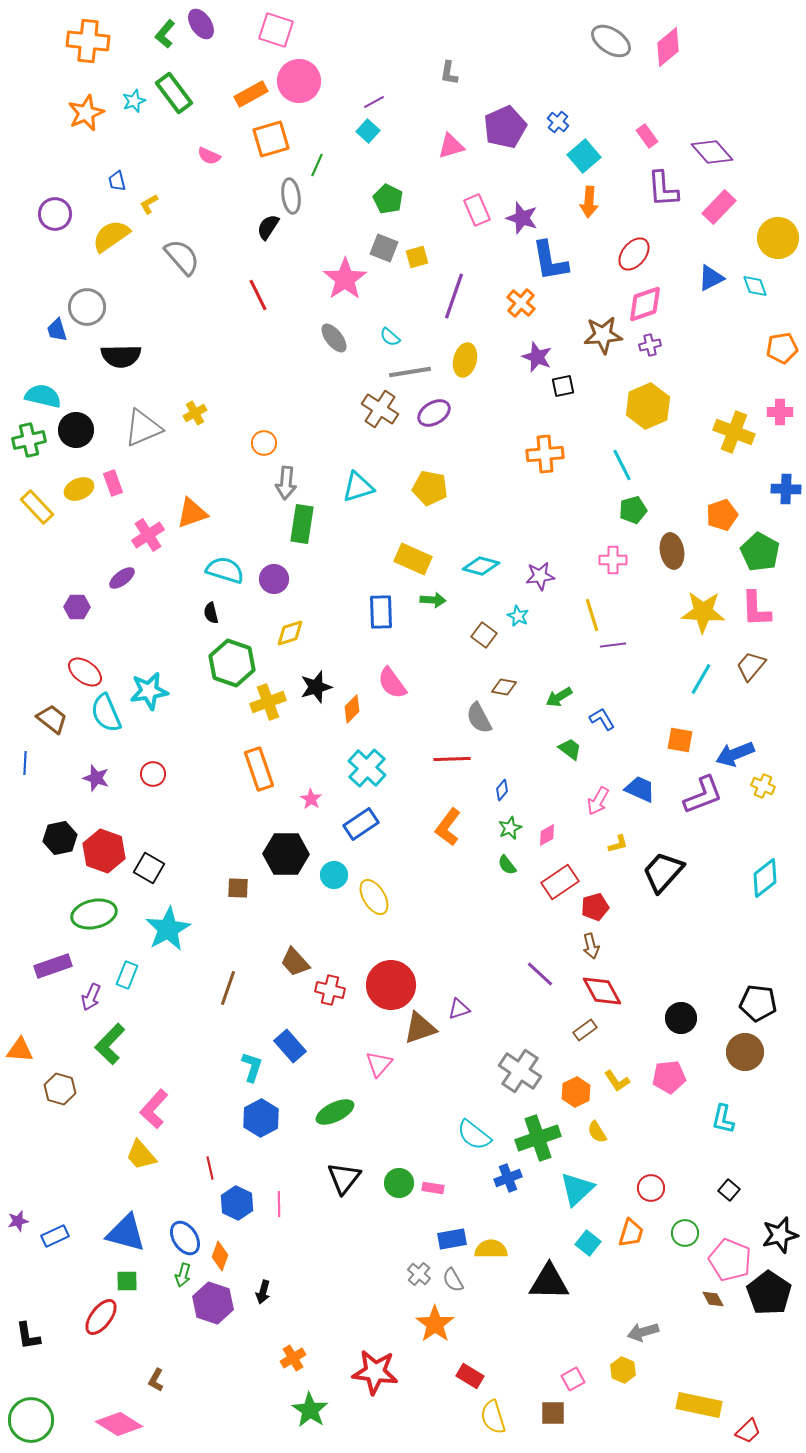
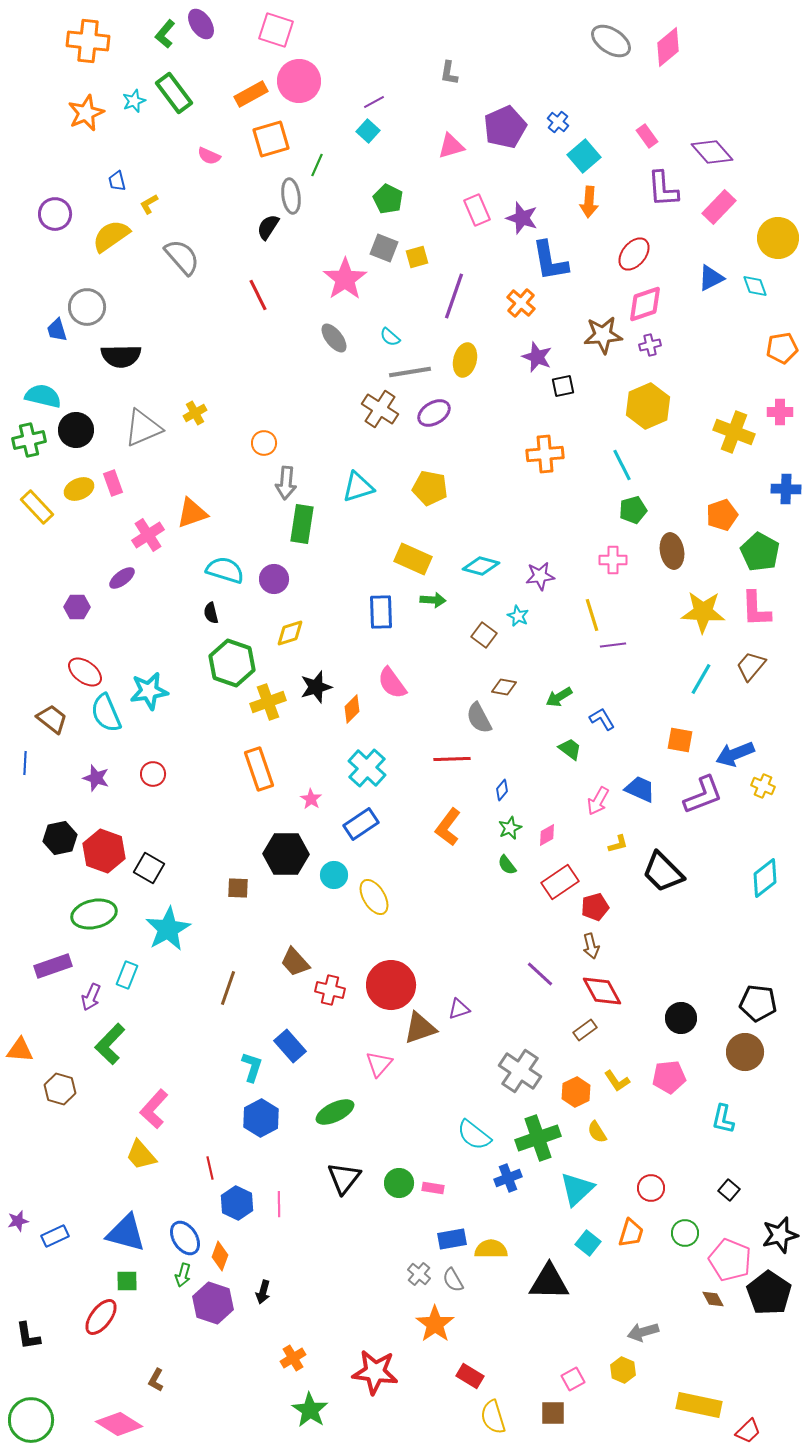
black trapezoid at (663, 872): rotated 87 degrees counterclockwise
